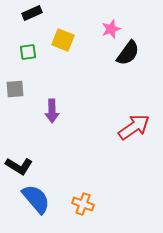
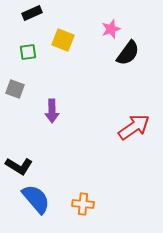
gray square: rotated 24 degrees clockwise
orange cross: rotated 15 degrees counterclockwise
